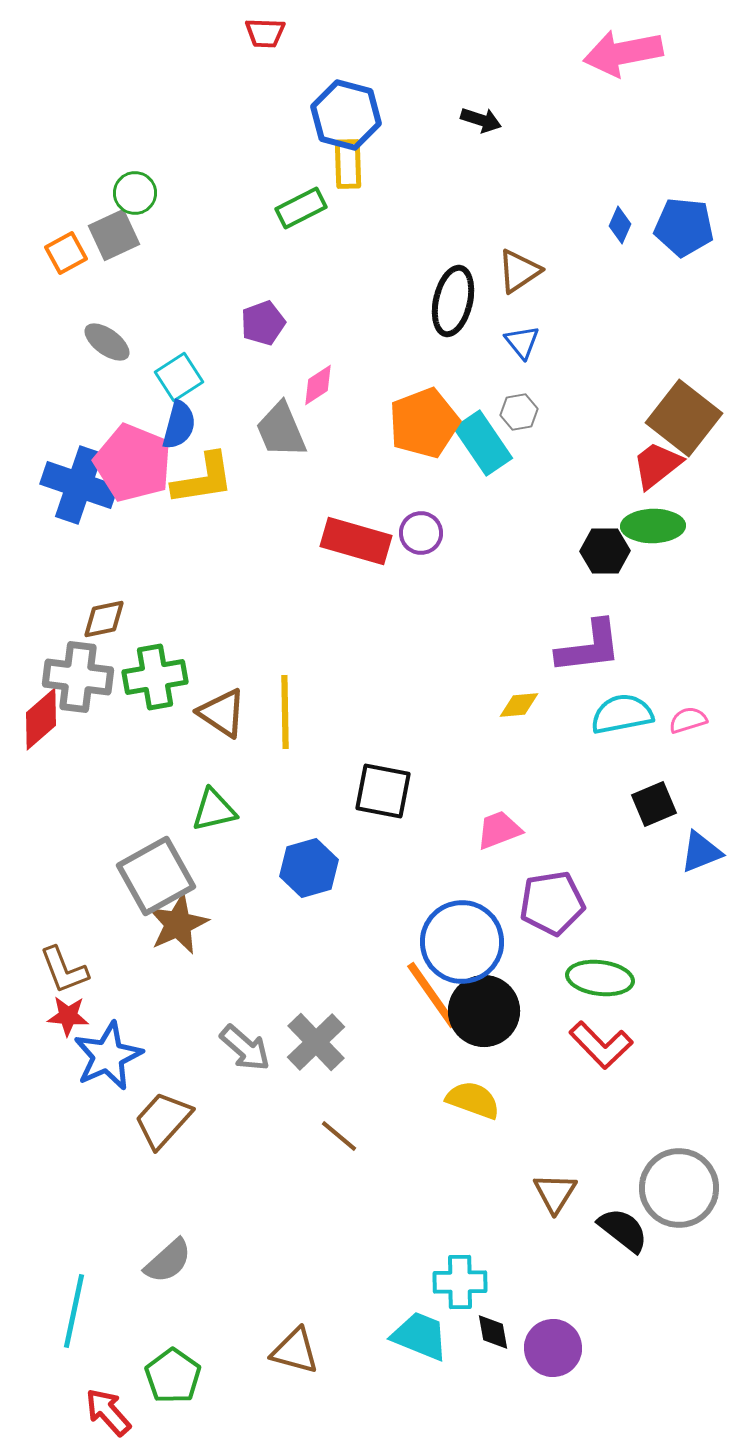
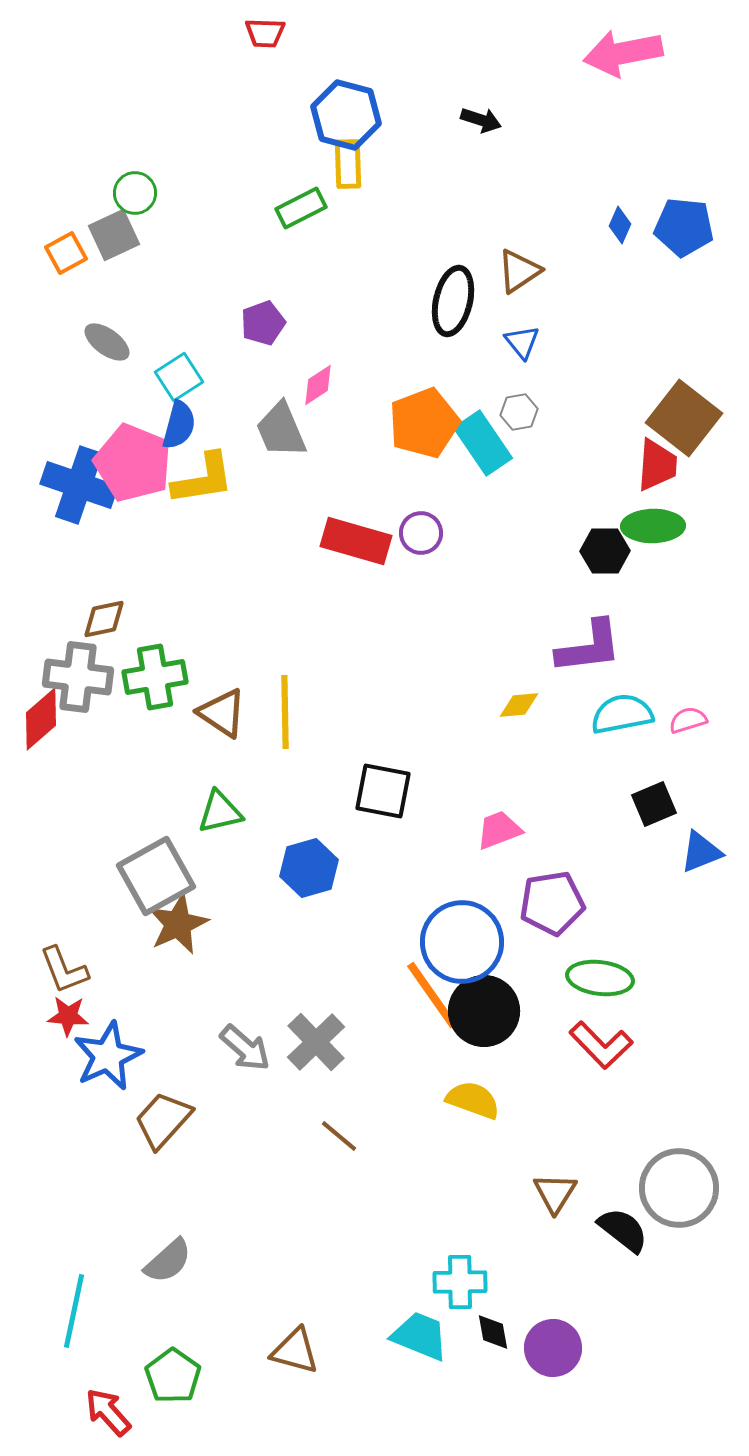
red trapezoid at (657, 465): rotated 132 degrees clockwise
green triangle at (214, 810): moved 6 px right, 2 px down
